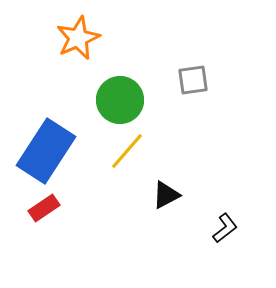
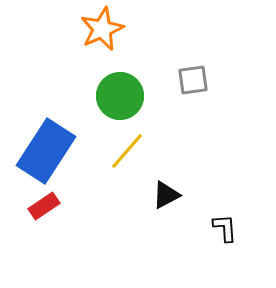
orange star: moved 24 px right, 9 px up
green circle: moved 4 px up
red rectangle: moved 2 px up
black L-shape: rotated 56 degrees counterclockwise
